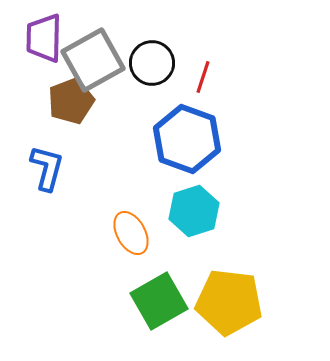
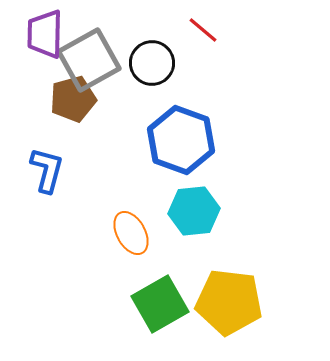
purple trapezoid: moved 1 px right, 4 px up
gray square: moved 4 px left
red line: moved 47 px up; rotated 68 degrees counterclockwise
brown pentagon: moved 2 px right, 2 px up; rotated 6 degrees clockwise
blue hexagon: moved 6 px left, 1 px down
blue L-shape: moved 2 px down
cyan hexagon: rotated 12 degrees clockwise
green square: moved 1 px right, 3 px down
